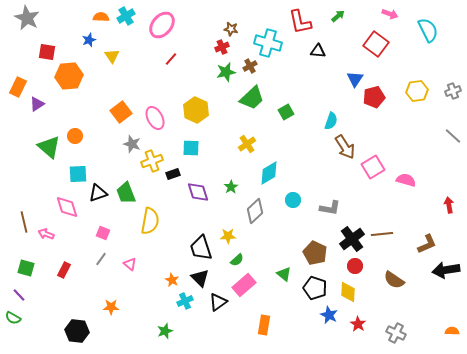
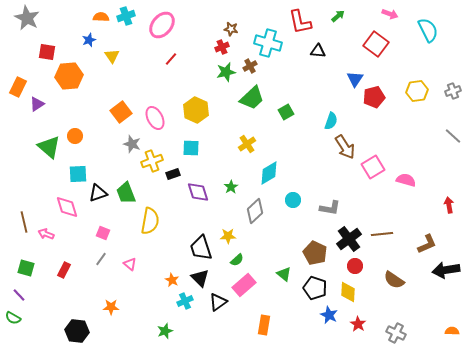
cyan cross at (126, 16): rotated 12 degrees clockwise
black cross at (352, 239): moved 3 px left
